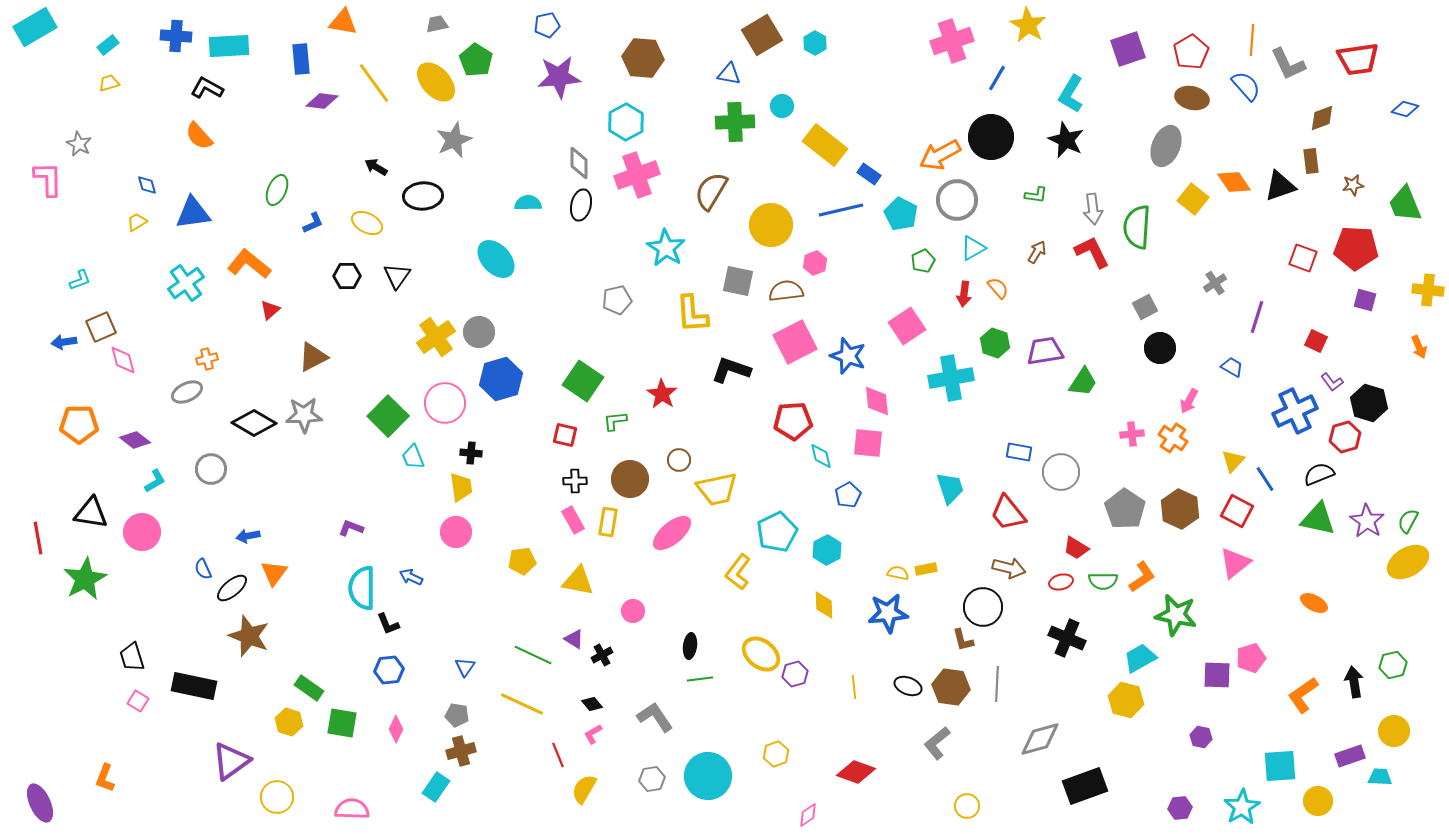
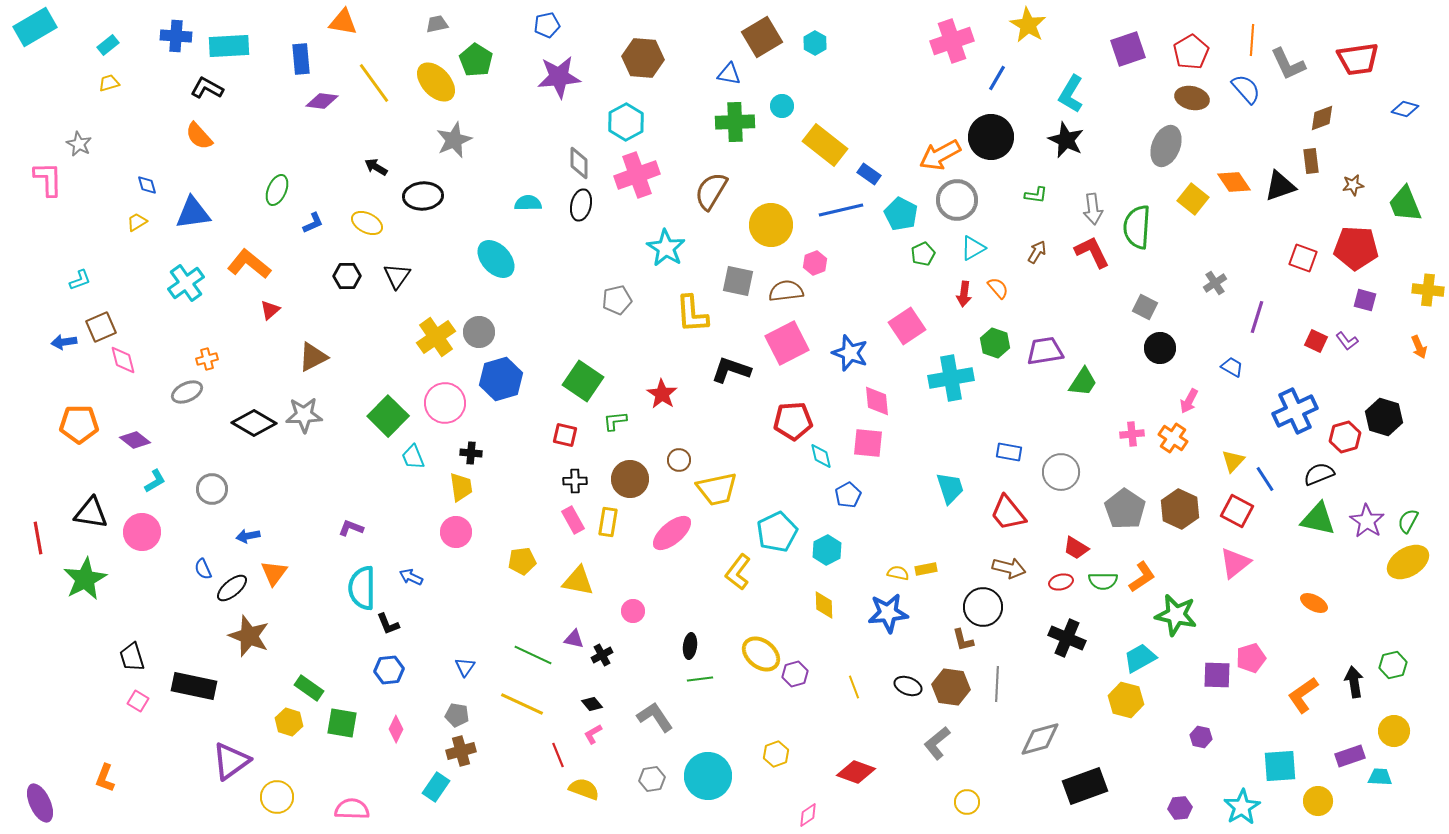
brown square at (762, 35): moved 2 px down
blue semicircle at (1246, 86): moved 3 px down
green pentagon at (923, 261): moved 7 px up
gray square at (1145, 307): rotated 35 degrees counterclockwise
pink square at (795, 342): moved 8 px left, 1 px down
blue star at (848, 356): moved 2 px right, 3 px up
purple L-shape at (1332, 382): moved 15 px right, 41 px up
black hexagon at (1369, 403): moved 15 px right, 14 px down
blue rectangle at (1019, 452): moved 10 px left
gray circle at (211, 469): moved 1 px right, 20 px down
purple triangle at (574, 639): rotated 20 degrees counterclockwise
yellow line at (854, 687): rotated 15 degrees counterclockwise
yellow semicircle at (584, 789): rotated 80 degrees clockwise
yellow circle at (967, 806): moved 4 px up
